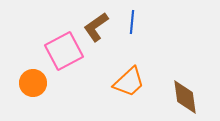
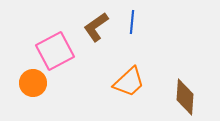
pink square: moved 9 px left
brown diamond: rotated 12 degrees clockwise
